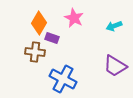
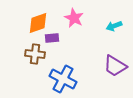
orange diamond: moved 1 px left; rotated 40 degrees clockwise
purple rectangle: rotated 24 degrees counterclockwise
brown cross: moved 2 px down
